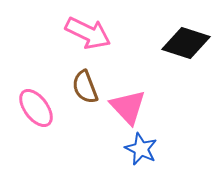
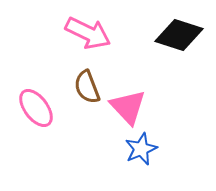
black diamond: moved 7 px left, 8 px up
brown semicircle: moved 2 px right
blue star: rotated 24 degrees clockwise
